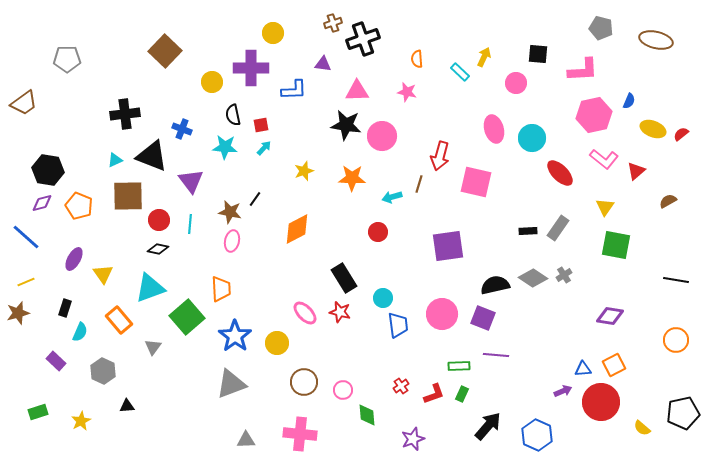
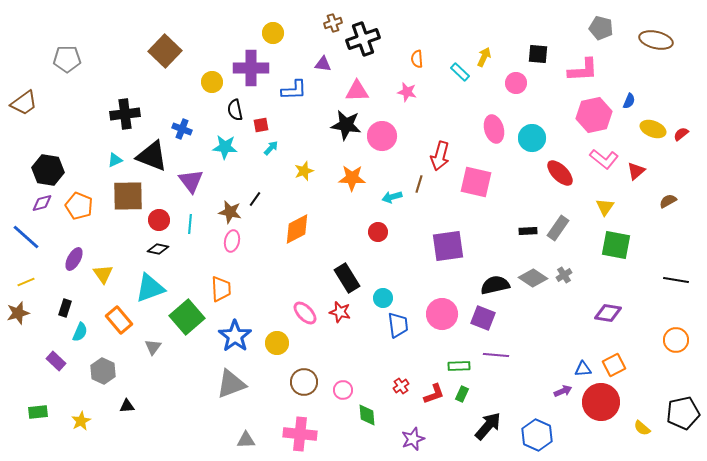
black semicircle at (233, 115): moved 2 px right, 5 px up
cyan arrow at (264, 148): moved 7 px right
black rectangle at (344, 278): moved 3 px right
purple diamond at (610, 316): moved 2 px left, 3 px up
green rectangle at (38, 412): rotated 12 degrees clockwise
